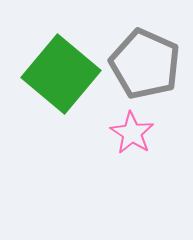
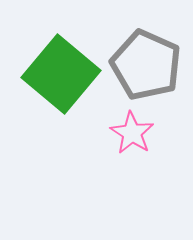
gray pentagon: moved 1 px right, 1 px down
